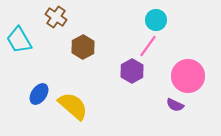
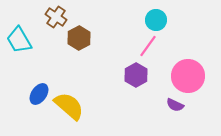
brown hexagon: moved 4 px left, 9 px up
purple hexagon: moved 4 px right, 4 px down
yellow semicircle: moved 4 px left
